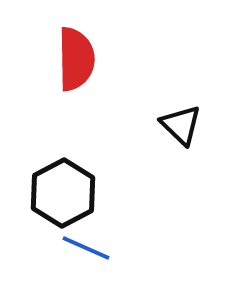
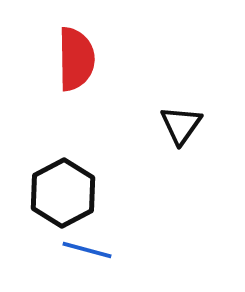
black triangle: rotated 21 degrees clockwise
blue line: moved 1 px right, 2 px down; rotated 9 degrees counterclockwise
